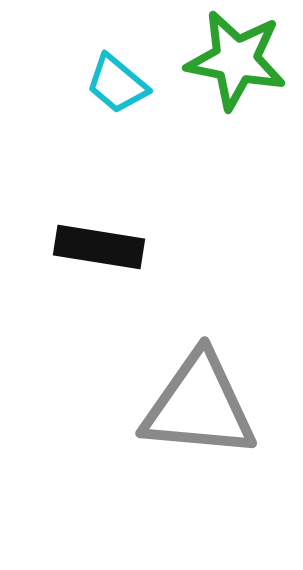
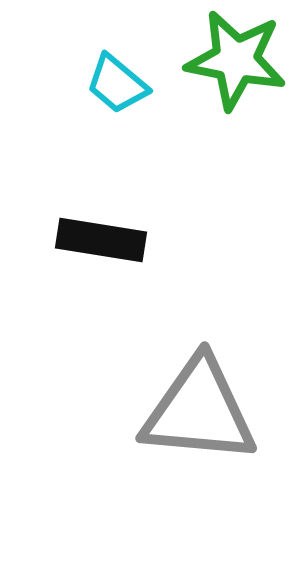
black rectangle: moved 2 px right, 7 px up
gray triangle: moved 5 px down
